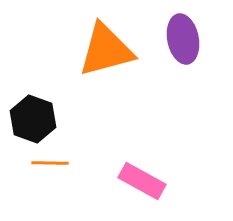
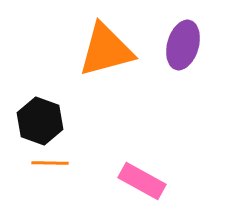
purple ellipse: moved 6 px down; rotated 27 degrees clockwise
black hexagon: moved 7 px right, 2 px down
